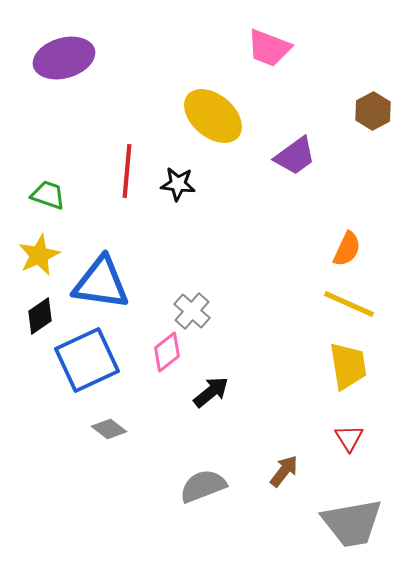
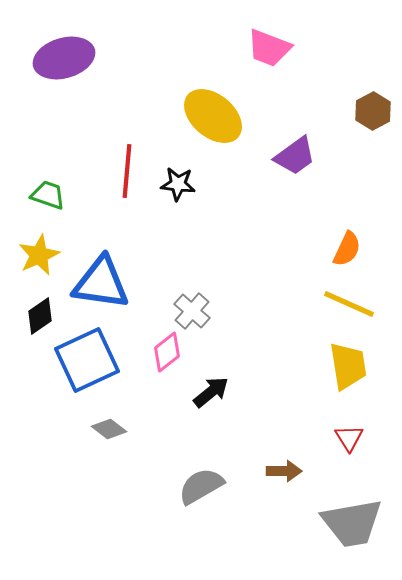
brown arrow: rotated 52 degrees clockwise
gray semicircle: moved 2 px left; rotated 9 degrees counterclockwise
